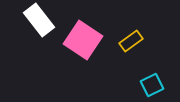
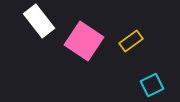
white rectangle: moved 1 px down
pink square: moved 1 px right, 1 px down
